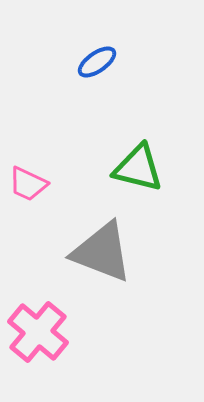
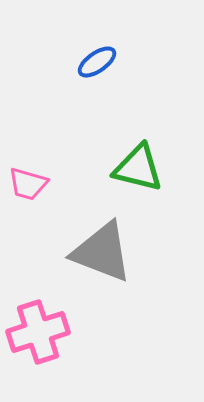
pink trapezoid: rotated 9 degrees counterclockwise
pink cross: rotated 32 degrees clockwise
